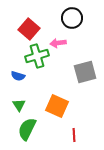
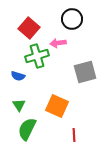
black circle: moved 1 px down
red square: moved 1 px up
